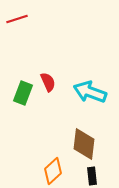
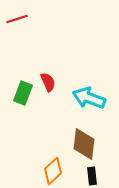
cyan arrow: moved 1 px left, 6 px down
